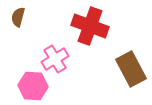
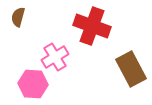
red cross: moved 2 px right
pink cross: moved 2 px up
pink hexagon: moved 2 px up
